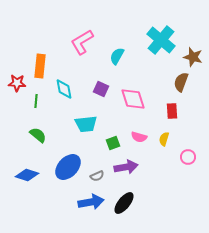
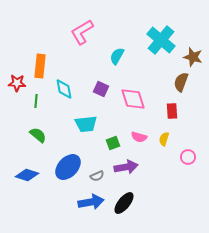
pink L-shape: moved 10 px up
